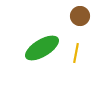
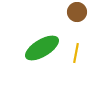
brown circle: moved 3 px left, 4 px up
